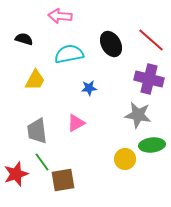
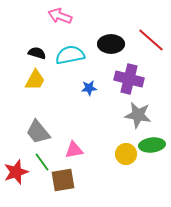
pink arrow: rotated 15 degrees clockwise
black semicircle: moved 13 px right, 14 px down
black ellipse: rotated 60 degrees counterclockwise
cyan semicircle: moved 1 px right, 1 px down
purple cross: moved 20 px left
pink triangle: moved 2 px left, 27 px down; rotated 18 degrees clockwise
gray trapezoid: moved 1 px right, 1 px down; rotated 32 degrees counterclockwise
yellow circle: moved 1 px right, 5 px up
red star: moved 2 px up
